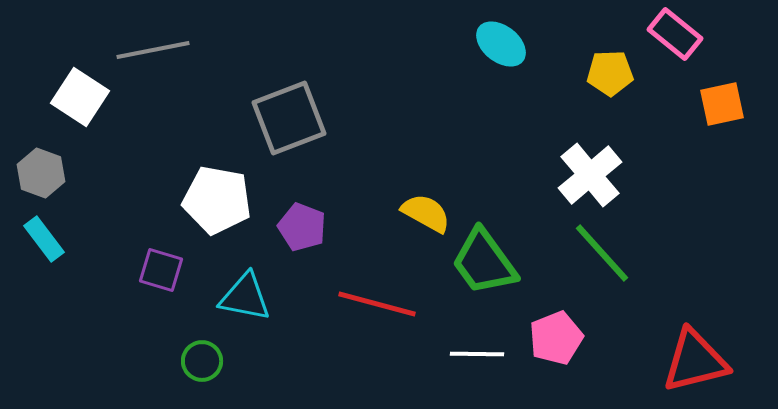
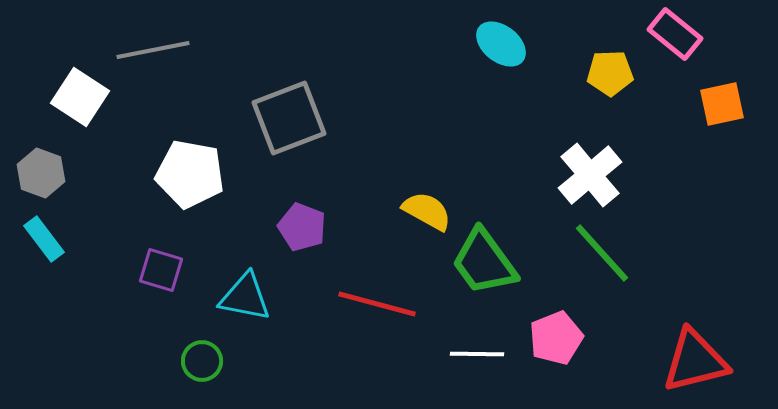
white pentagon: moved 27 px left, 26 px up
yellow semicircle: moved 1 px right, 2 px up
